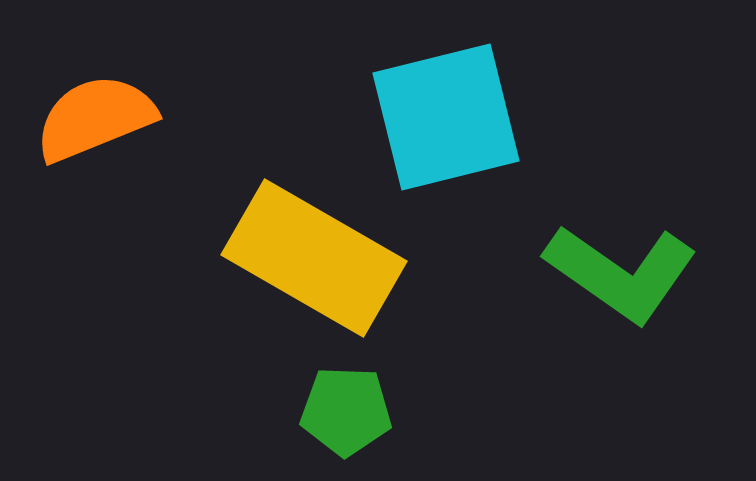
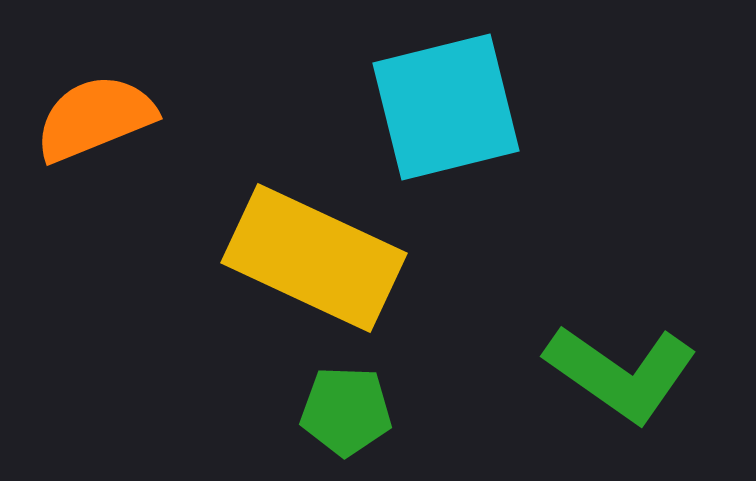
cyan square: moved 10 px up
yellow rectangle: rotated 5 degrees counterclockwise
green L-shape: moved 100 px down
